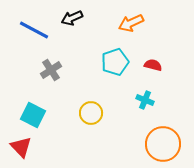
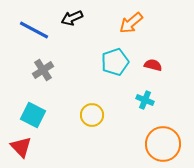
orange arrow: rotated 15 degrees counterclockwise
gray cross: moved 8 px left
yellow circle: moved 1 px right, 2 px down
